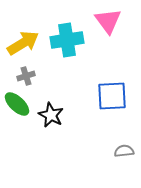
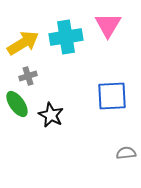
pink triangle: moved 4 px down; rotated 8 degrees clockwise
cyan cross: moved 1 px left, 3 px up
gray cross: moved 2 px right
green ellipse: rotated 12 degrees clockwise
gray semicircle: moved 2 px right, 2 px down
